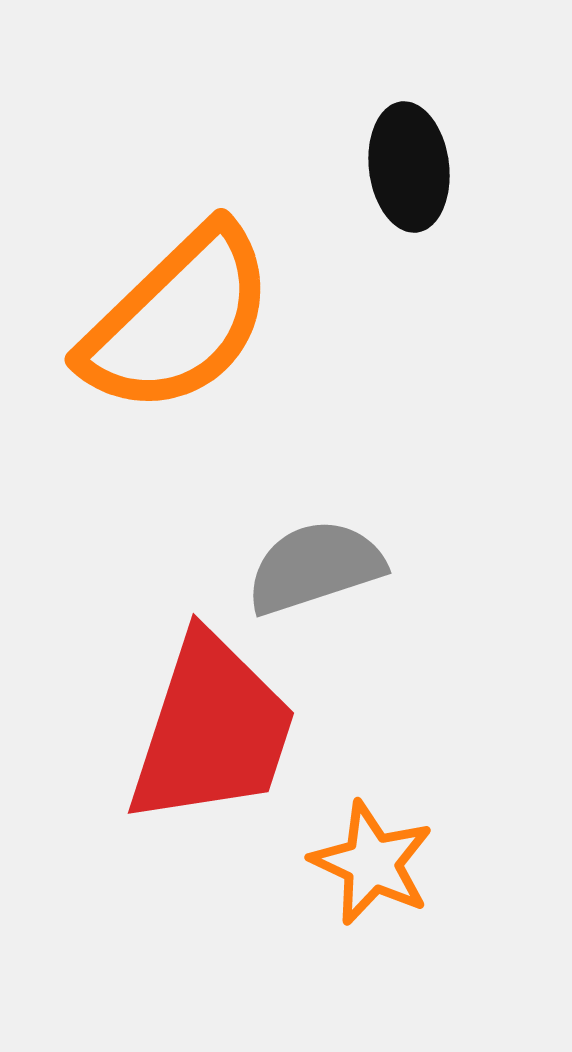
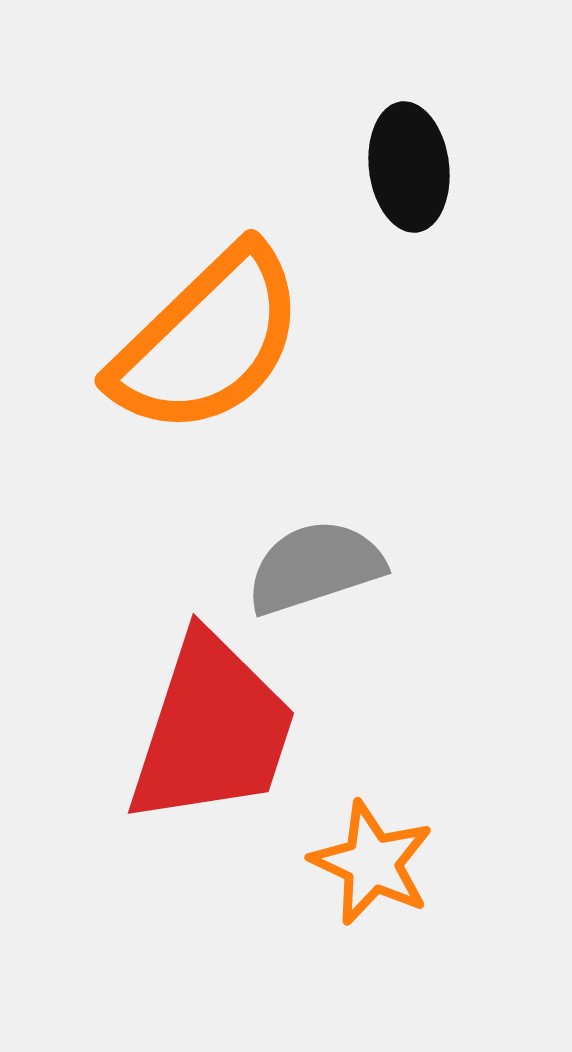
orange semicircle: moved 30 px right, 21 px down
